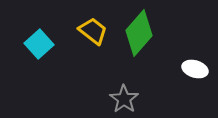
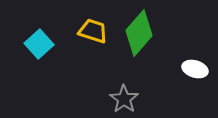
yellow trapezoid: rotated 20 degrees counterclockwise
